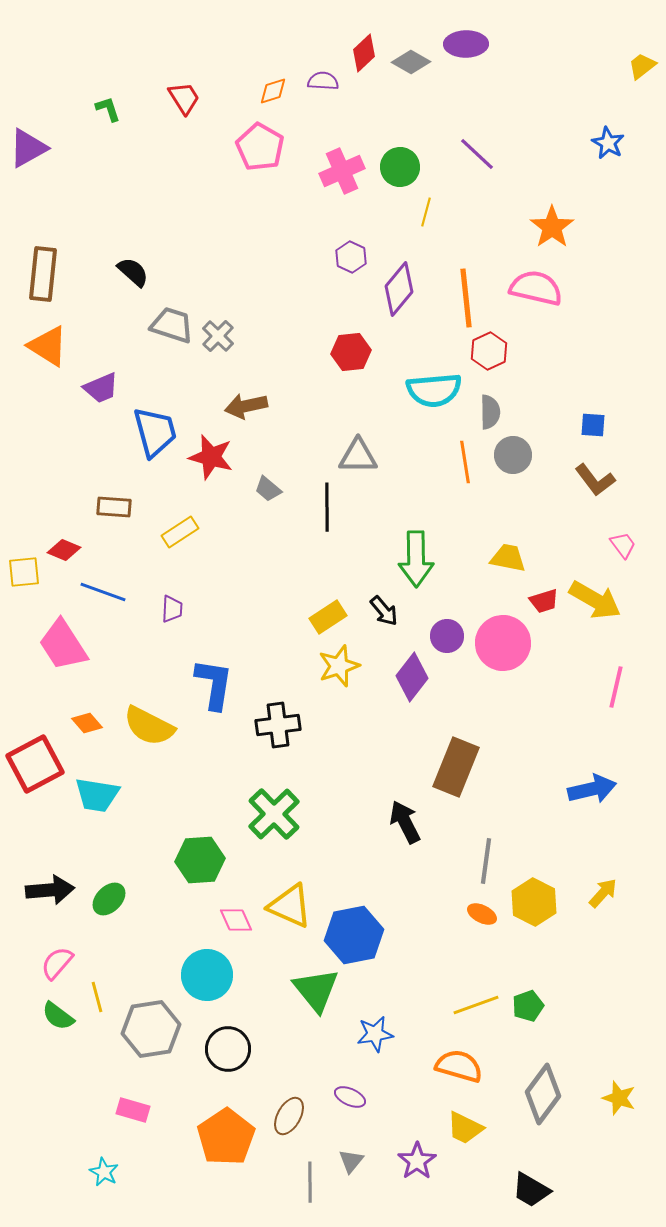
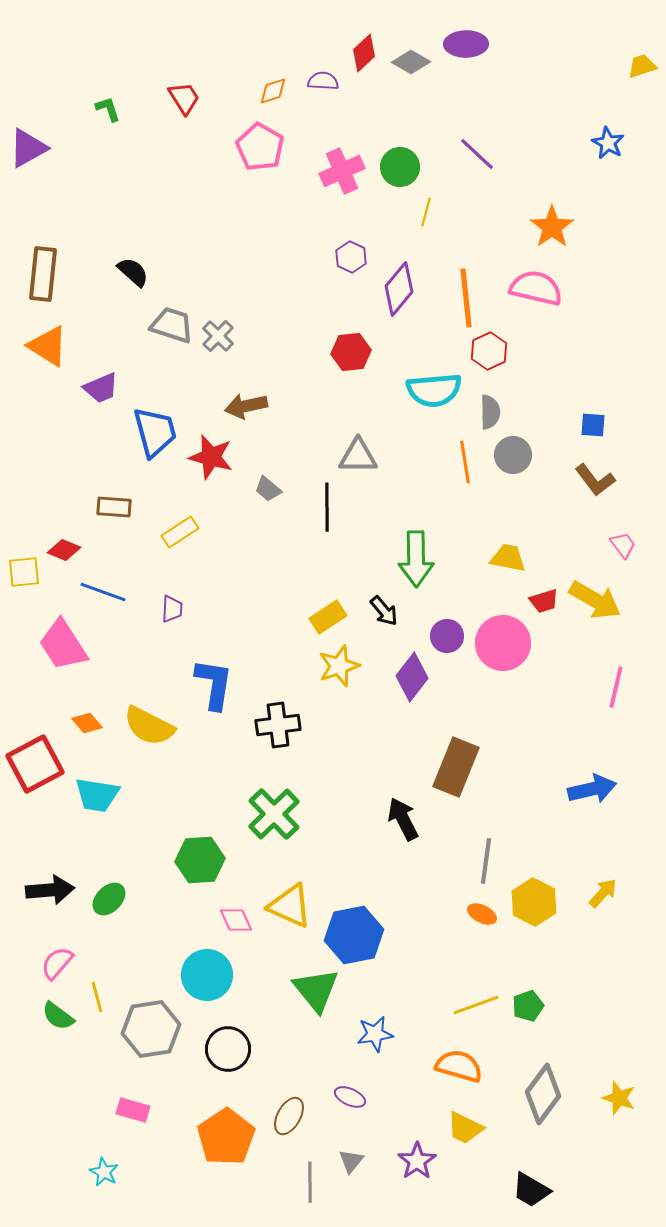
yellow trapezoid at (642, 66): rotated 20 degrees clockwise
black arrow at (405, 822): moved 2 px left, 3 px up
